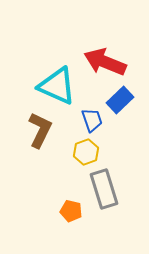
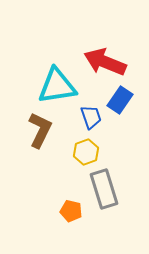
cyan triangle: rotated 33 degrees counterclockwise
blue rectangle: rotated 12 degrees counterclockwise
blue trapezoid: moved 1 px left, 3 px up
